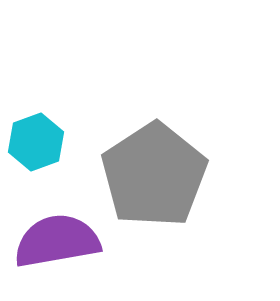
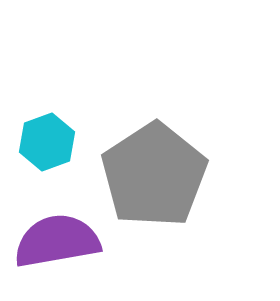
cyan hexagon: moved 11 px right
